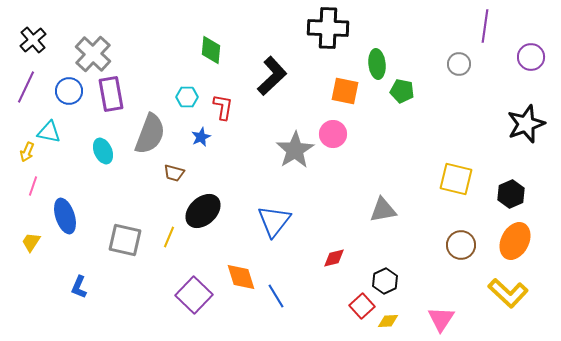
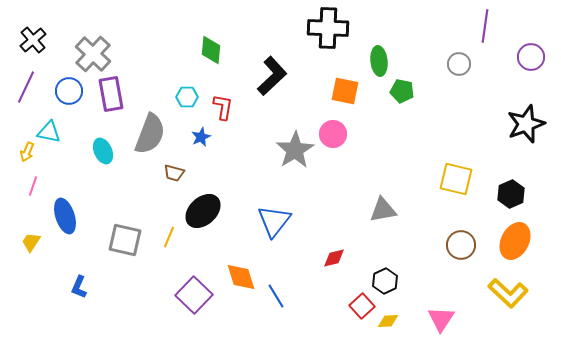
green ellipse at (377, 64): moved 2 px right, 3 px up
